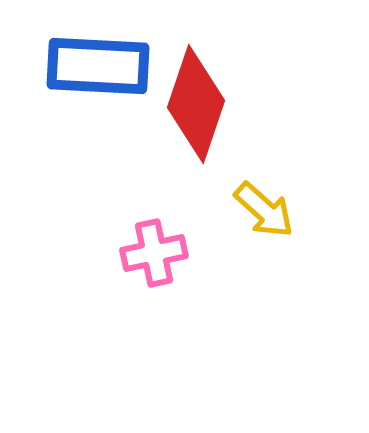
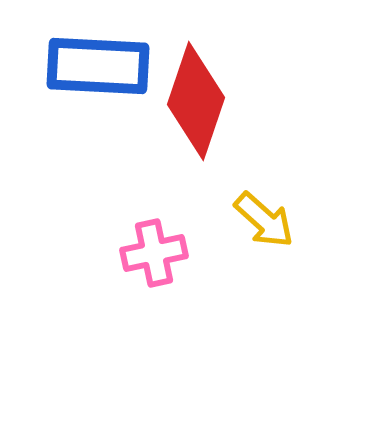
red diamond: moved 3 px up
yellow arrow: moved 10 px down
